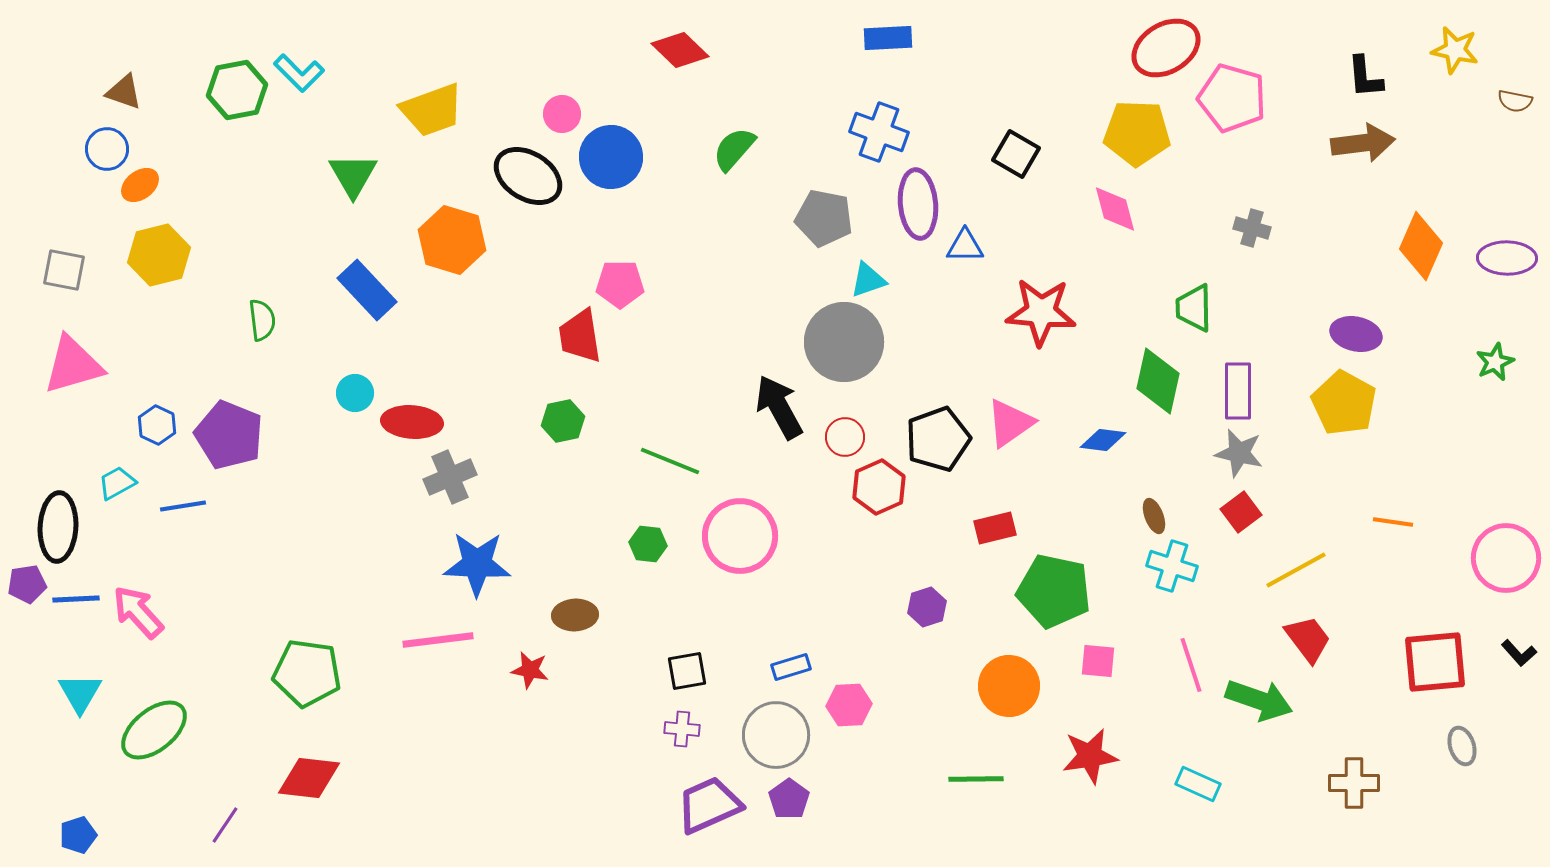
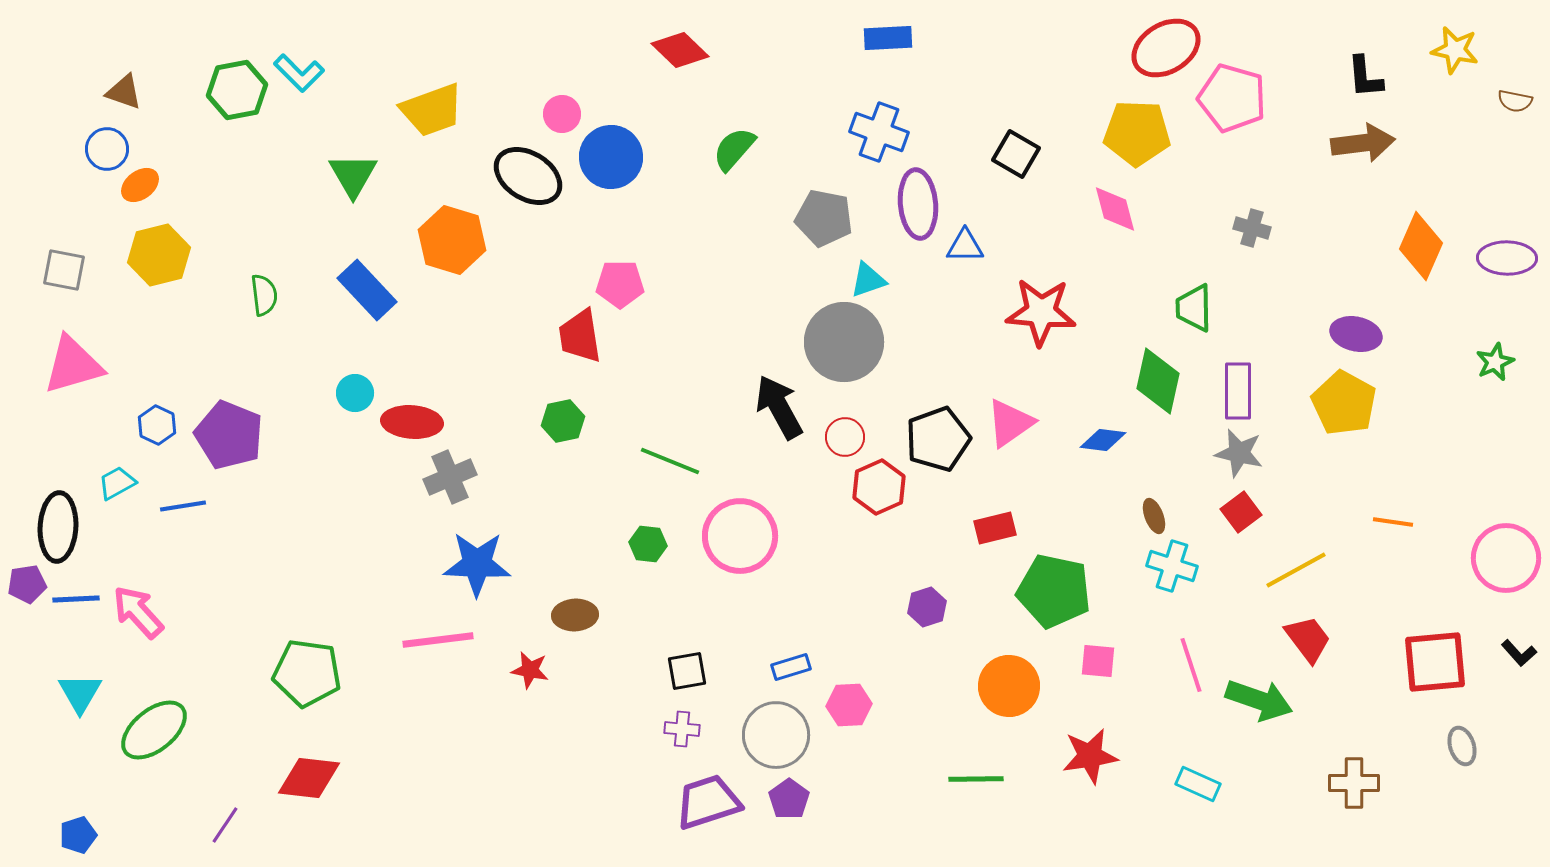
green semicircle at (262, 320): moved 2 px right, 25 px up
purple trapezoid at (709, 805): moved 1 px left, 3 px up; rotated 6 degrees clockwise
